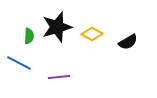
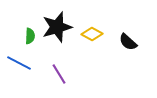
green semicircle: moved 1 px right
black semicircle: rotated 72 degrees clockwise
purple line: moved 3 px up; rotated 65 degrees clockwise
